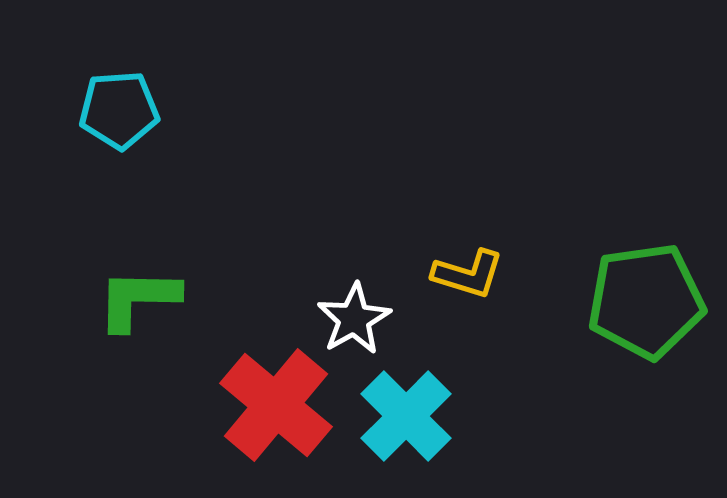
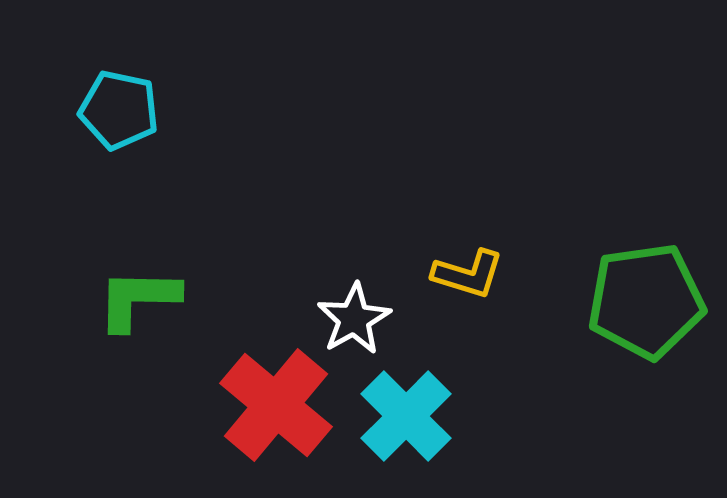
cyan pentagon: rotated 16 degrees clockwise
